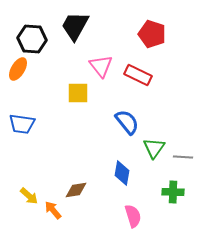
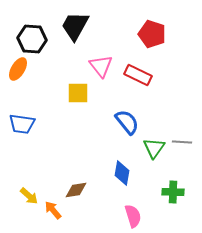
gray line: moved 1 px left, 15 px up
